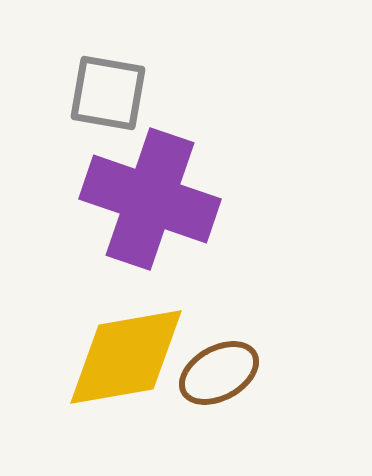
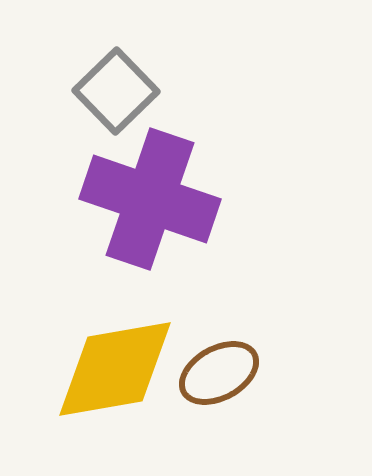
gray square: moved 8 px right, 2 px up; rotated 36 degrees clockwise
yellow diamond: moved 11 px left, 12 px down
